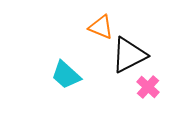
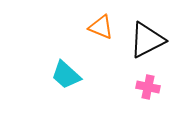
black triangle: moved 18 px right, 15 px up
pink cross: rotated 30 degrees counterclockwise
